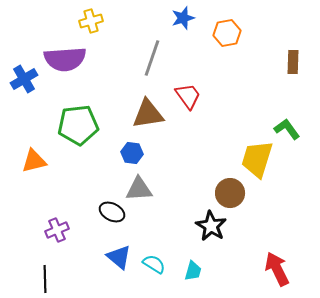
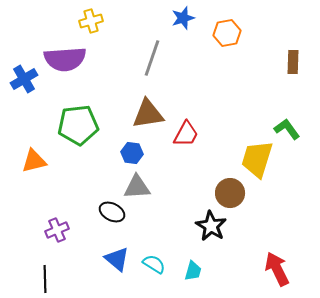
red trapezoid: moved 2 px left, 38 px down; rotated 64 degrees clockwise
gray triangle: moved 2 px left, 2 px up
blue triangle: moved 2 px left, 2 px down
